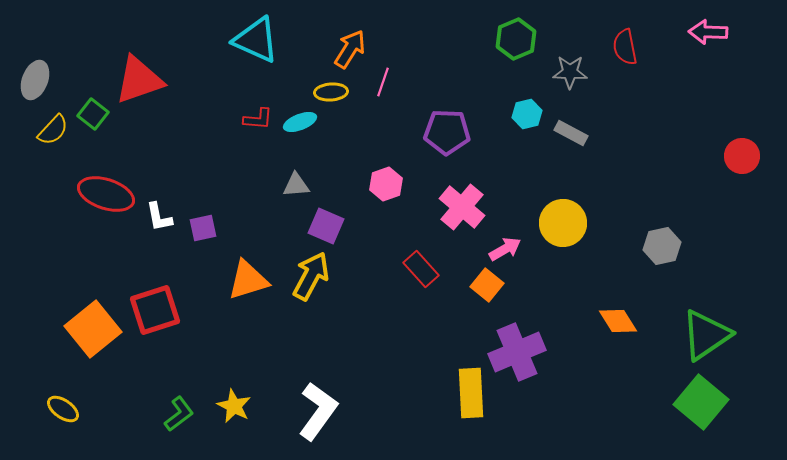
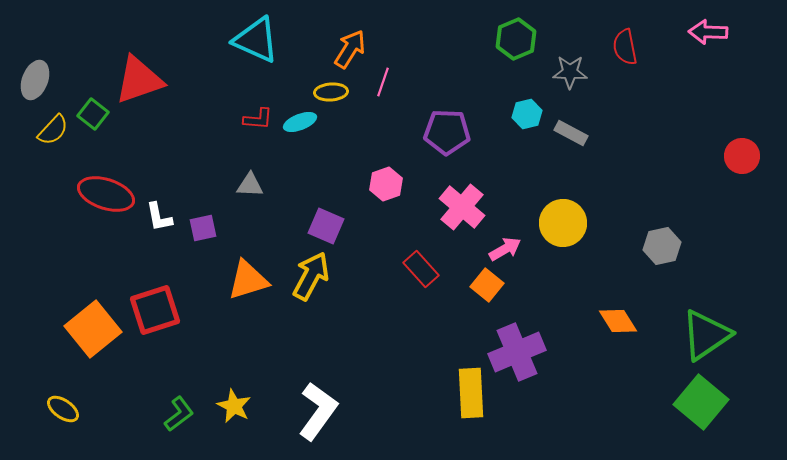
gray triangle at (296, 185): moved 46 px left; rotated 8 degrees clockwise
